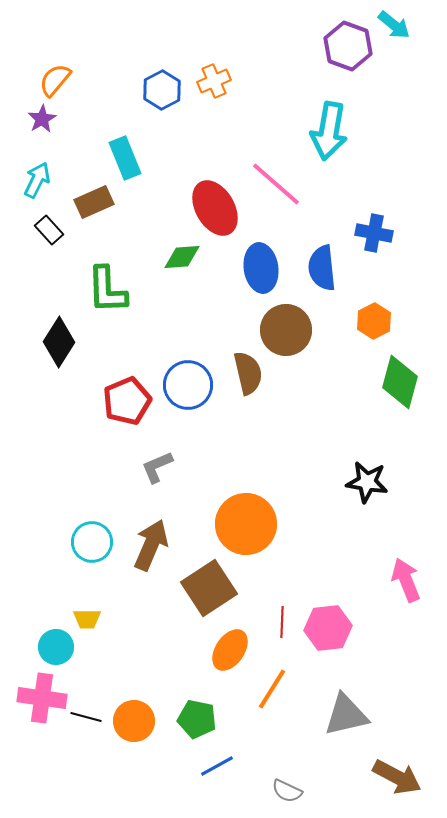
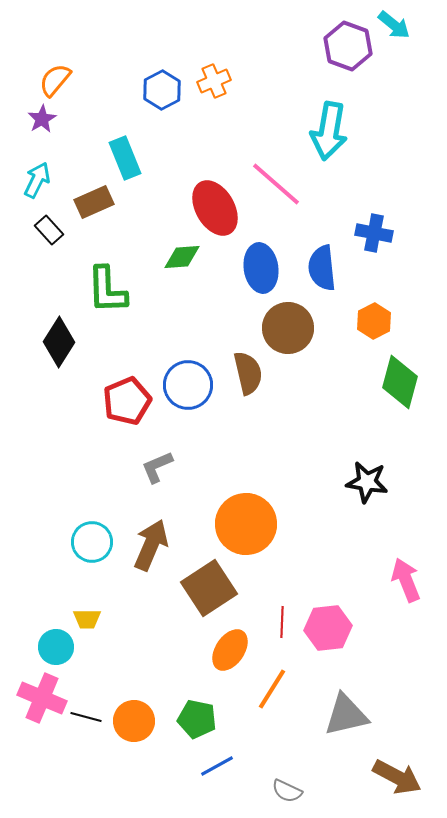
brown circle at (286, 330): moved 2 px right, 2 px up
pink cross at (42, 698): rotated 15 degrees clockwise
